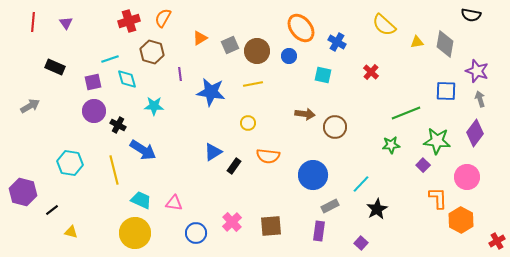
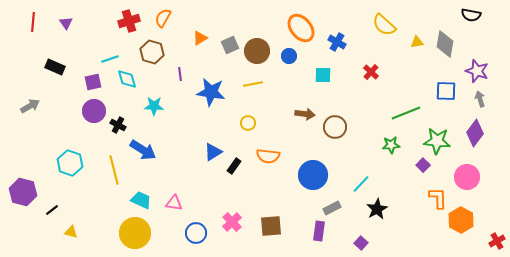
cyan square at (323, 75): rotated 12 degrees counterclockwise
cyan hexagon at (70, 163): rotated 10 degrees clockwise
gray rectangle at (330, 206): moved 2 px right, 2 px down
